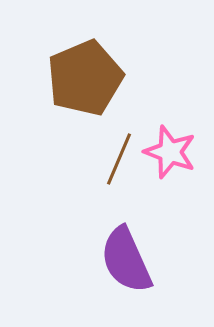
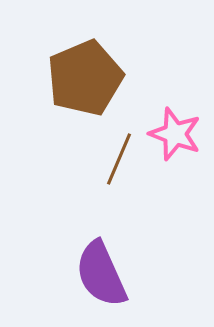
pink star: moved 5 px right, 18 px up
purple semicircle: moved 25 px left, 14 px down
